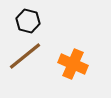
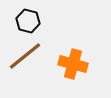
orange cross: rotated 8 degrees counterclockwise
